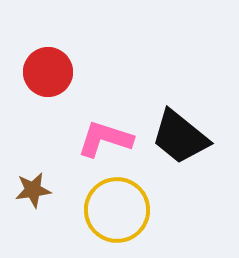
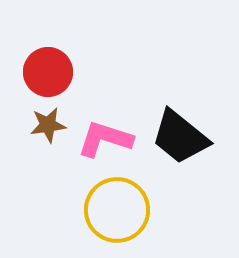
brown star: moved 15 px right, 65 px up
